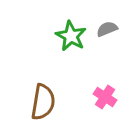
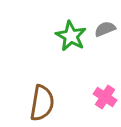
gray semicircle: moved 2 px left
brown semicircle: moved 1 px left, 1 px down
